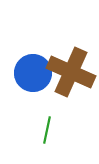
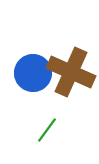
green line: rotated 24 degrees clockwise
